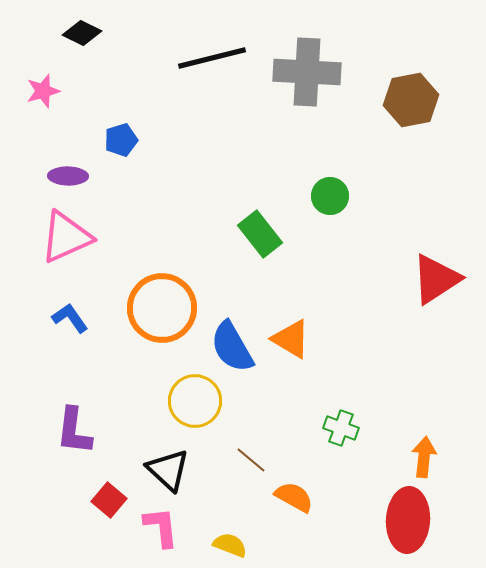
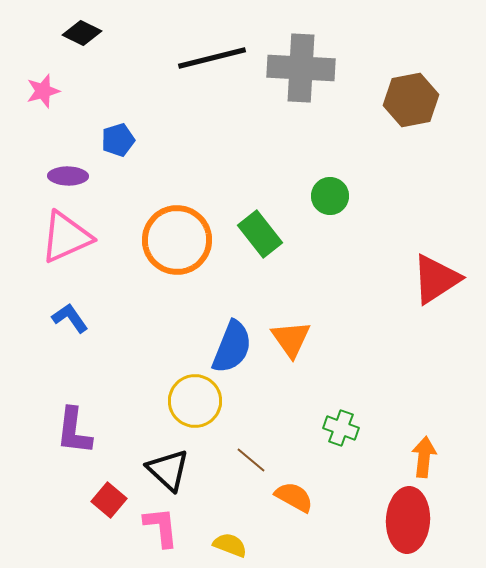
gray cross: moved 6 px left, 4 px up
blue pentagon: moved 3 px left
orange circle: moved 15 px right, 68 px up
orange triangle: rotated 24 degrees clockwise
blue semicircle: rotated 128 degrees counterclockwise
